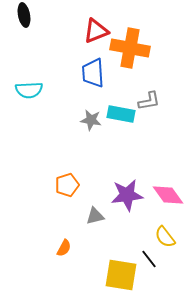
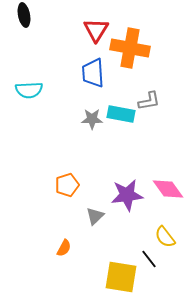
red triangle: moved 1 px up; rotated 36 degrees counterclockwise
gray star: moved 1 px right, 1 px up; rotated 10 degrees counterclockwise
pink diamond: moved 6 px up
gray triangle: rotated 30 degrees counterclockwise
yellow square: moved 2 px down
